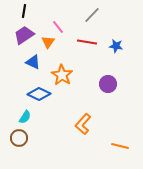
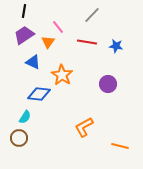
blue diamond: rotated 20 degrees counterclockwise
orange L-shape: moved 1 px right, 3 px down; rotated 20 degrees clockwise
